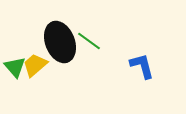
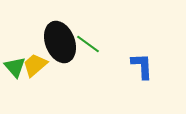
green line: moved 1 px left, 3 px down
blue L-shape: rotated 12 degrees clockwise
